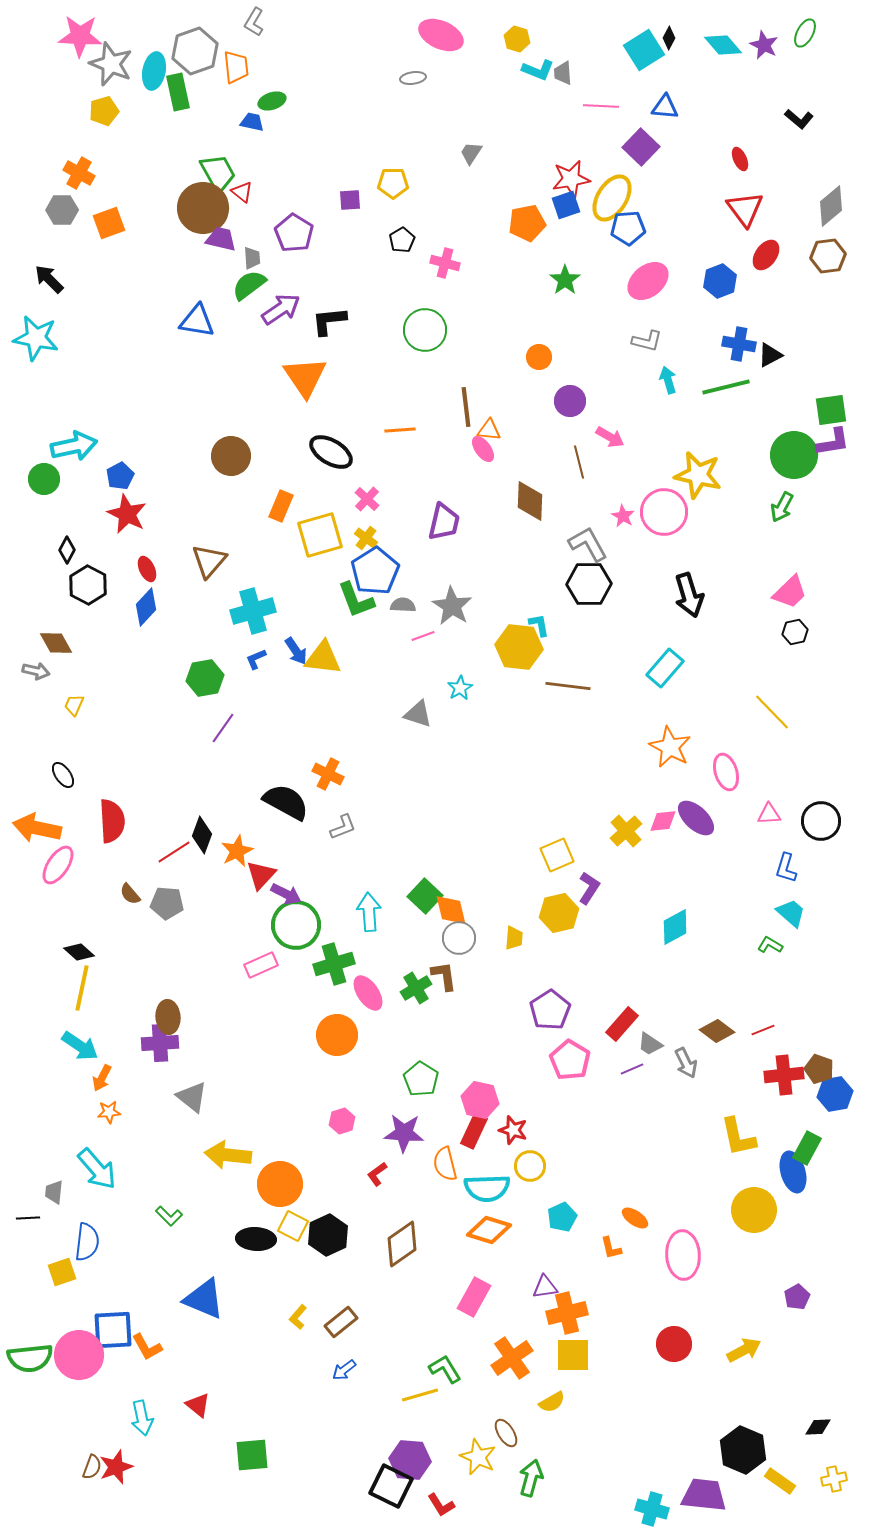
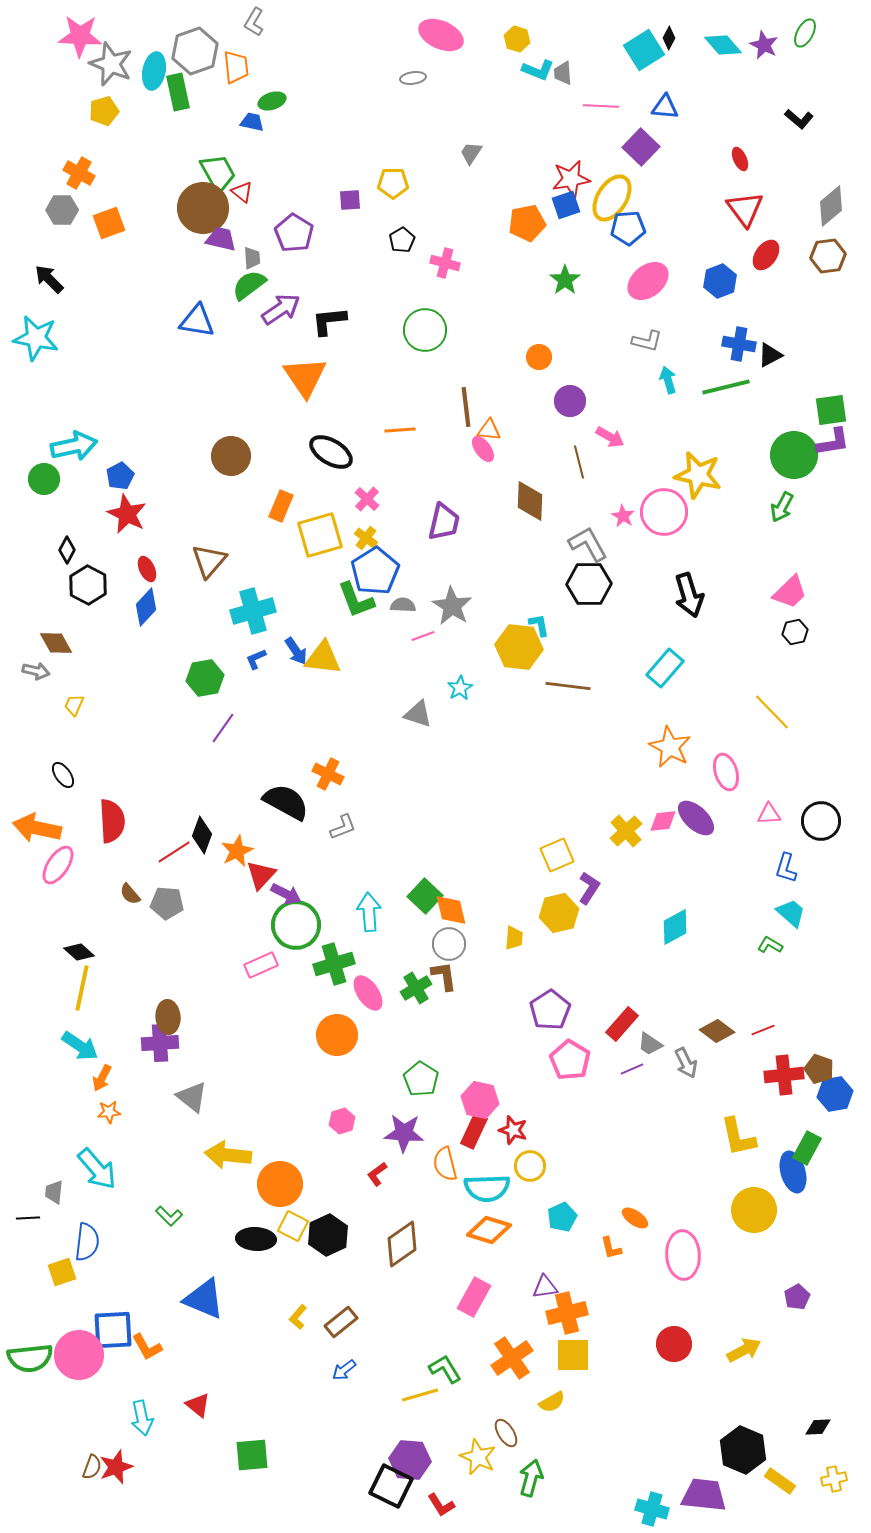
gray circle at (459, 938): moved 10 px left, 6 px down
